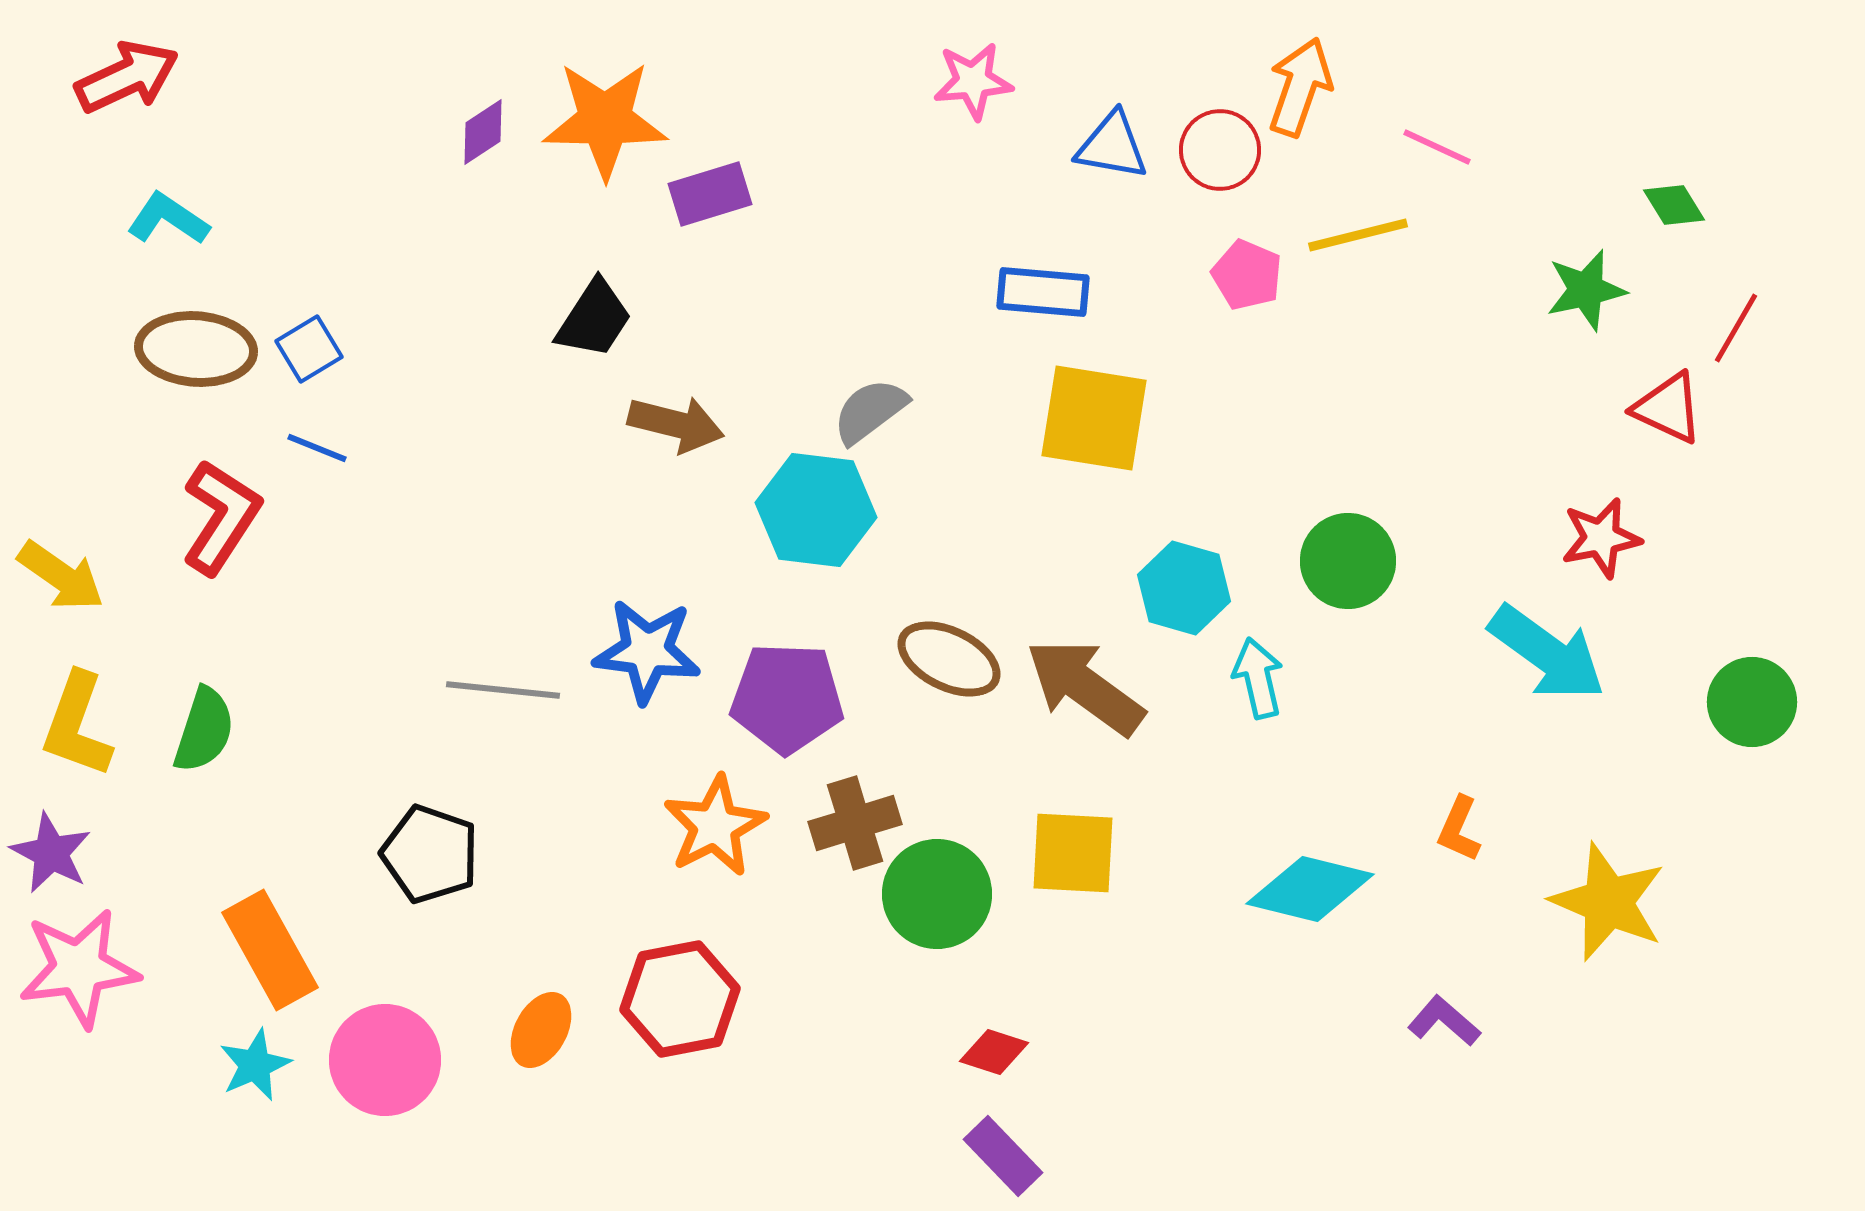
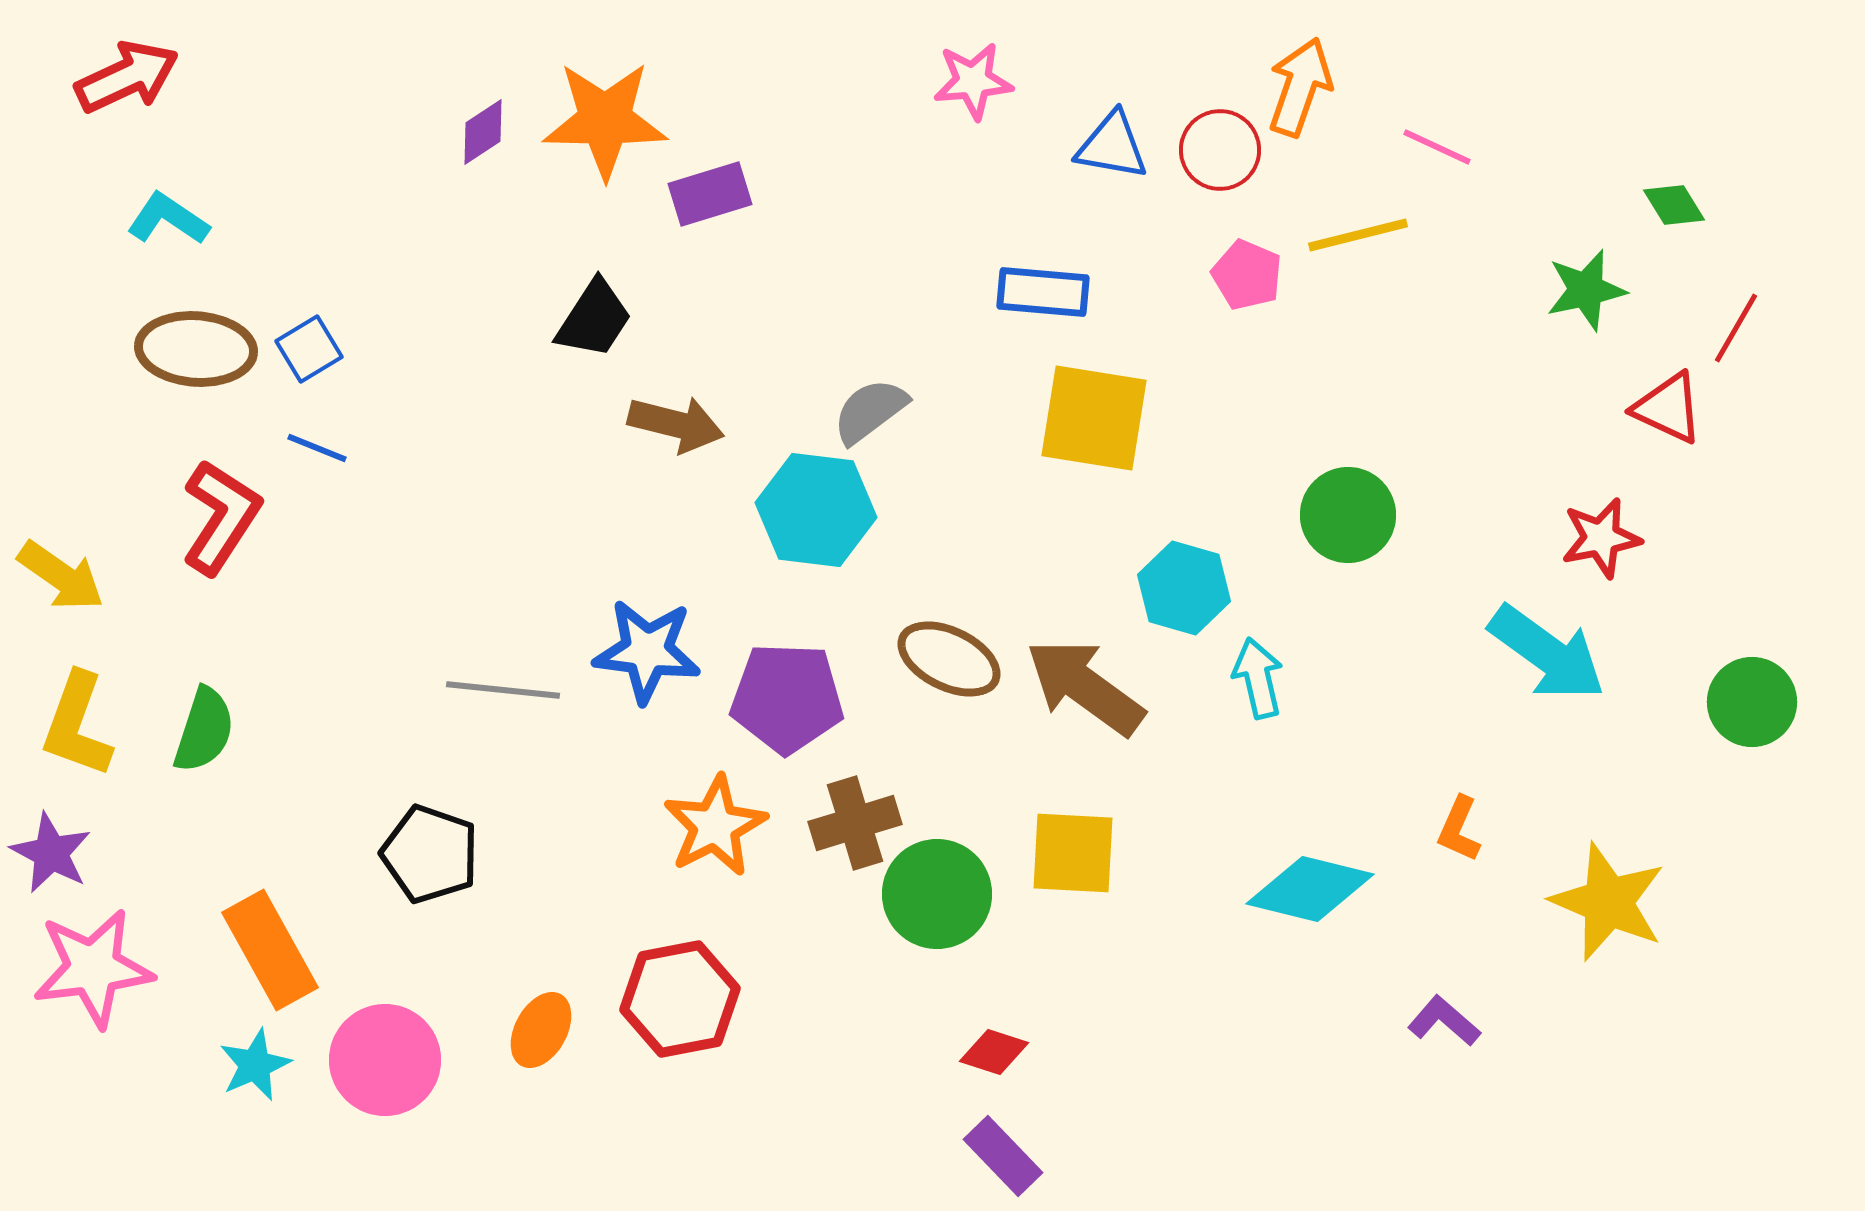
green circle at (1348, 561): moved 46 px up
pink star at (79, 968): moved 14 px right
